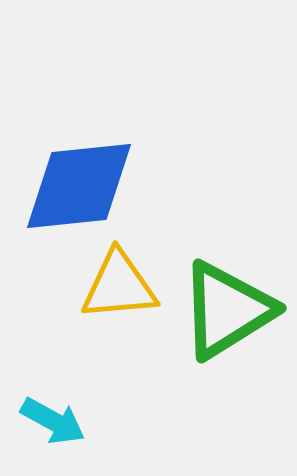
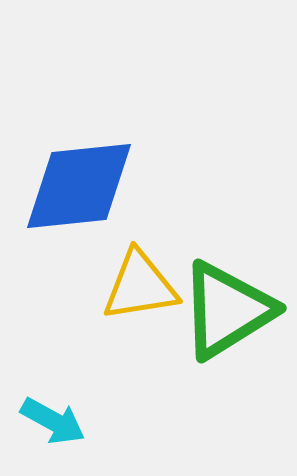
yellow triangle: moved 21 px right; rotated 4 degrees counterclockwise
